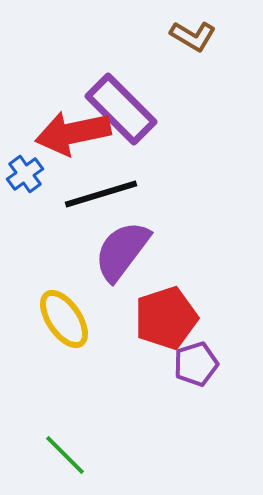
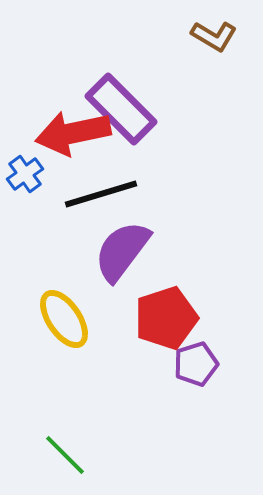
brown L-shape: moved 21 px right
